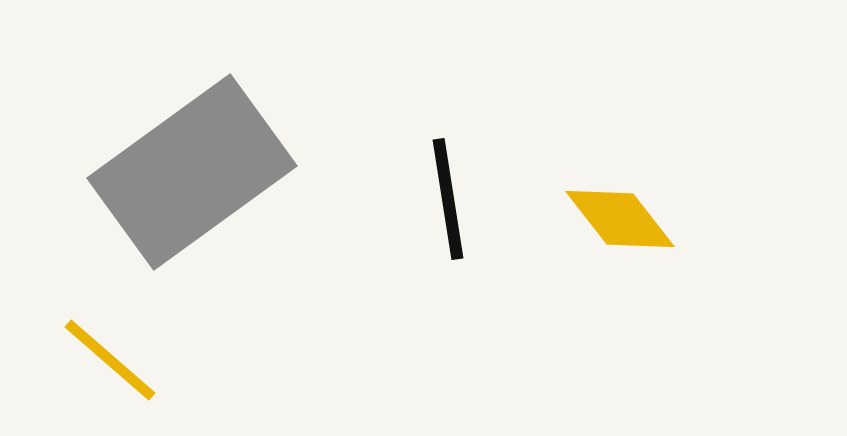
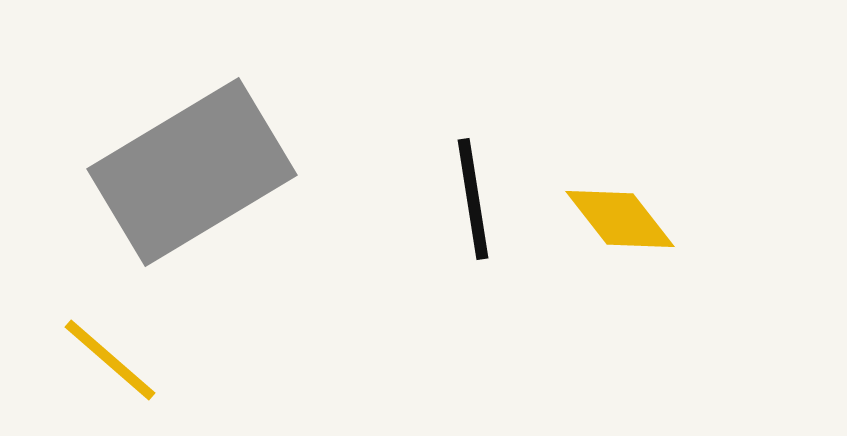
gray rectangle: rotated 5 degrees clockwise
black line: moved 25 px right
